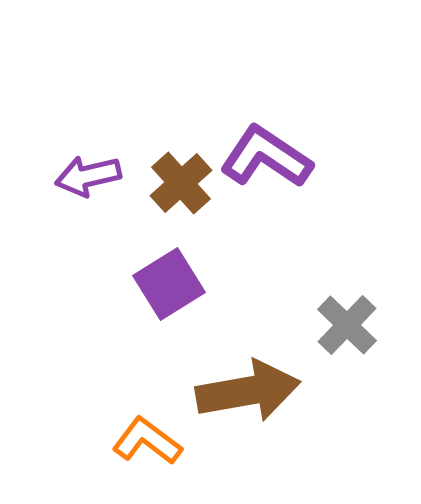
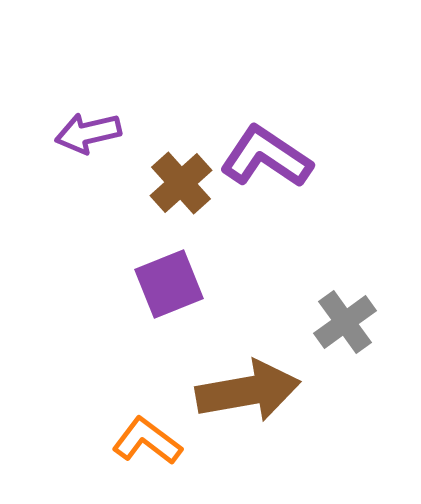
purple arrow: moved 43 px up
purple square: rotated 10 degrees clockwise
gray cross: moved 2 px left, 3 px up; rotated 10 degrees clockwise
